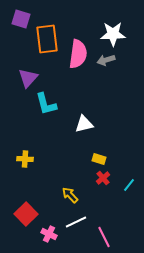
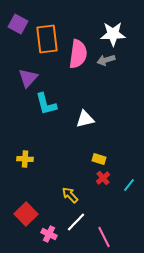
purple square: moved 3 px left, 5 px down; rotated 12 degrees clockwise
white triangle: moved 1 px right, 5 px up
white line: rotated 20 degrees counterclockwise
